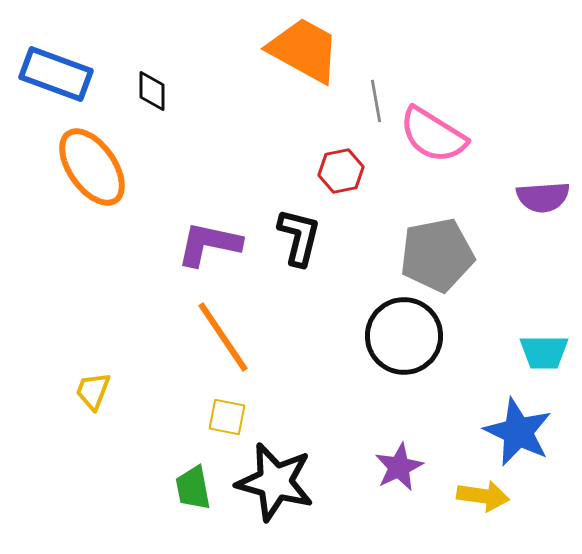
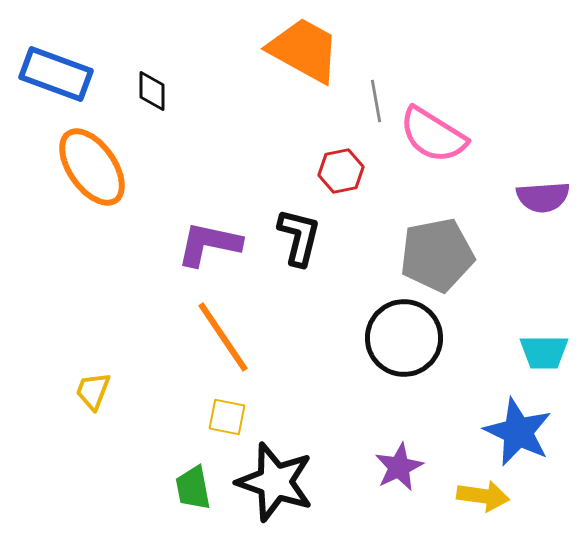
black circle: moved 2 px down
black star: rotated 4 degrees clockwise
